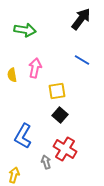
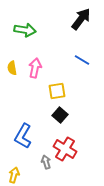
yellow semicircle: moved 7 px up
